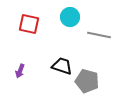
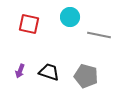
black trapezoid: moved 13 px left, 6 px down
gray pentagon: moved 1 px left, 5 px up
